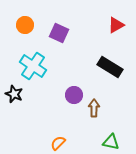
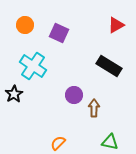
black rectangle: moved 1 px left, 1 px up
black star: rotated 18 degrees clockwise
green triangle: moved 1 px left
